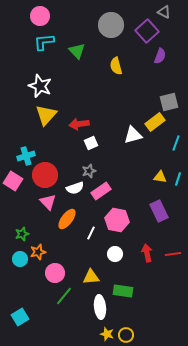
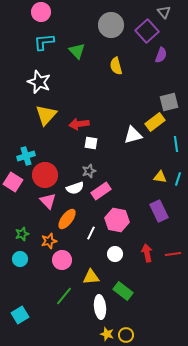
gray triangle at (164, 12): rotated 24 degrees clockwise
pink circle at (40, 16): moved 1 px right, 4 px up
purple semicircle at (160, 56): moved 1 px right, 1 px up
white star at (40, 86): moved 1 px left, 4 px up
white square at (91, 143): rotated 32 degrees clockwise
cyan line at (176, 143): moved 1 px down; rotated 28 degrees counterclockwise
pink square at (13, 181): moved 1 px down
pink triangle at (48, 202): moved 1 px up
orange star at (38, 252): moved 11 px right, 11 px up
pink circle at (55, 273): moved 7 px right, 13 px up
green rectangle at (123, 291): rotated 30 degrees clockwise
cyan square at (20, 317): moved 2 px up
